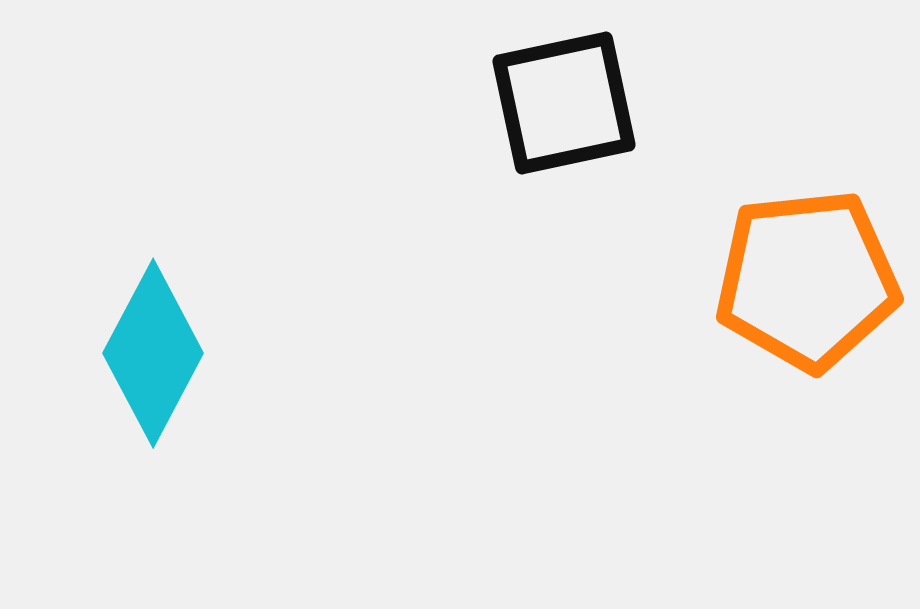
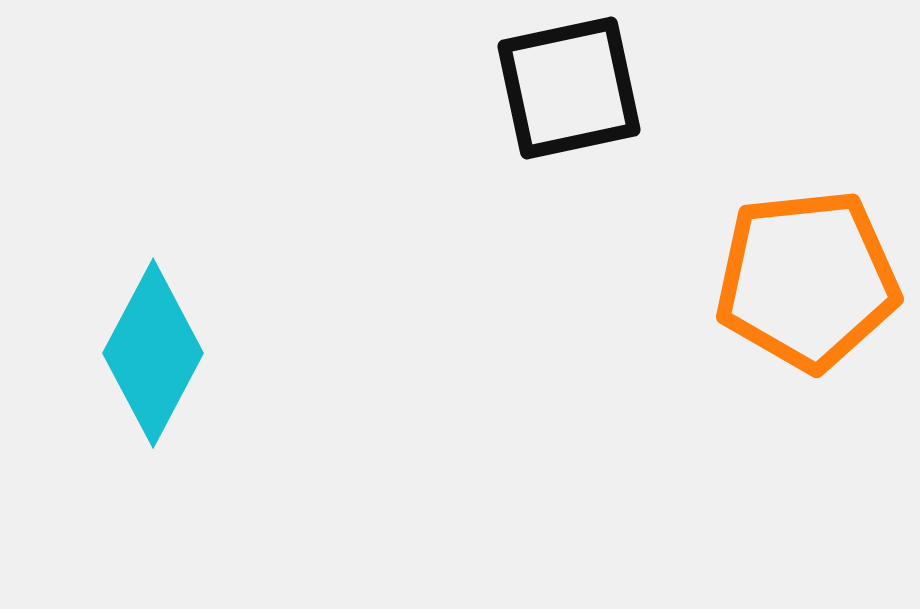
black square: moved 5 px right, 15 px up
